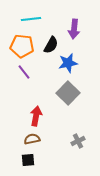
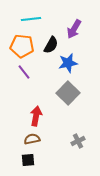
purple arrow: rotated 24 degrees clockwise
